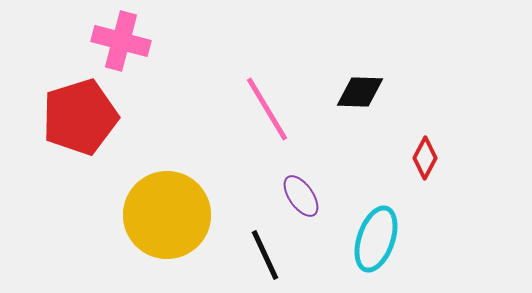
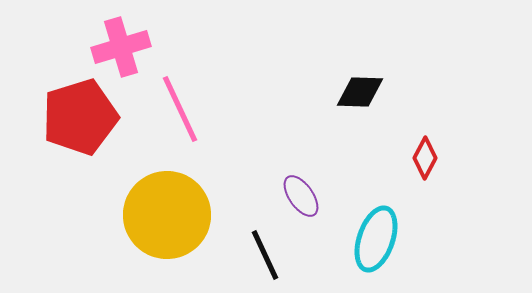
pink cross: moved 6 px down; rotated 32 degrees counterclockwise
pink line: moved 87 px left; rotated 6 degrees clockwise
